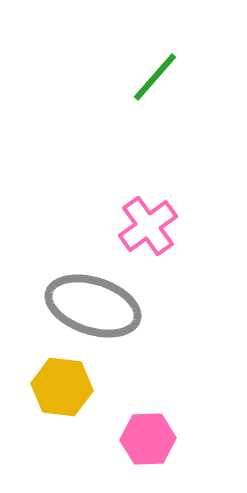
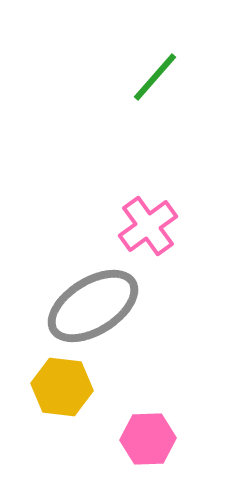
gray ellipse: rotated 50 degrees counterclockwise
